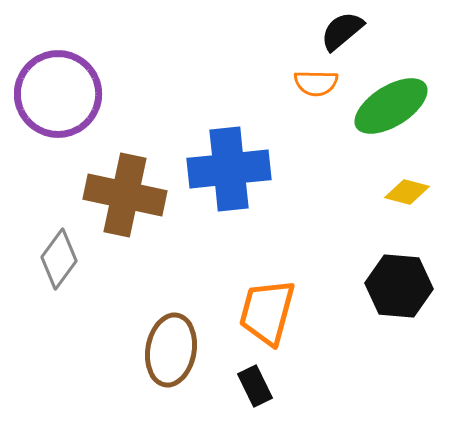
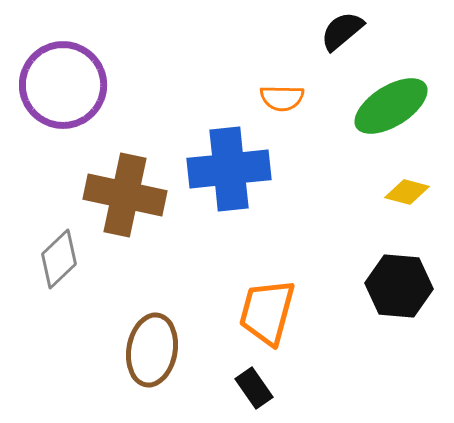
orange semicircle: moved 34 px left, 15 px down
purple circle: moved 5 px right, 9 px up
gray diamond: rotated 10 degrees clockwise
brown ellipse: moved 19 px left
black rectangle: moved 1 px left, 2 px down; rotated 9 degrees counterclockwise
